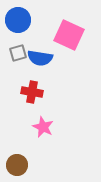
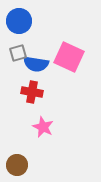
blue circle: moved 1 px right, 1 px down
pink square: moved 22 px down
blue semicircle: moved 4 px left, 6 px down
